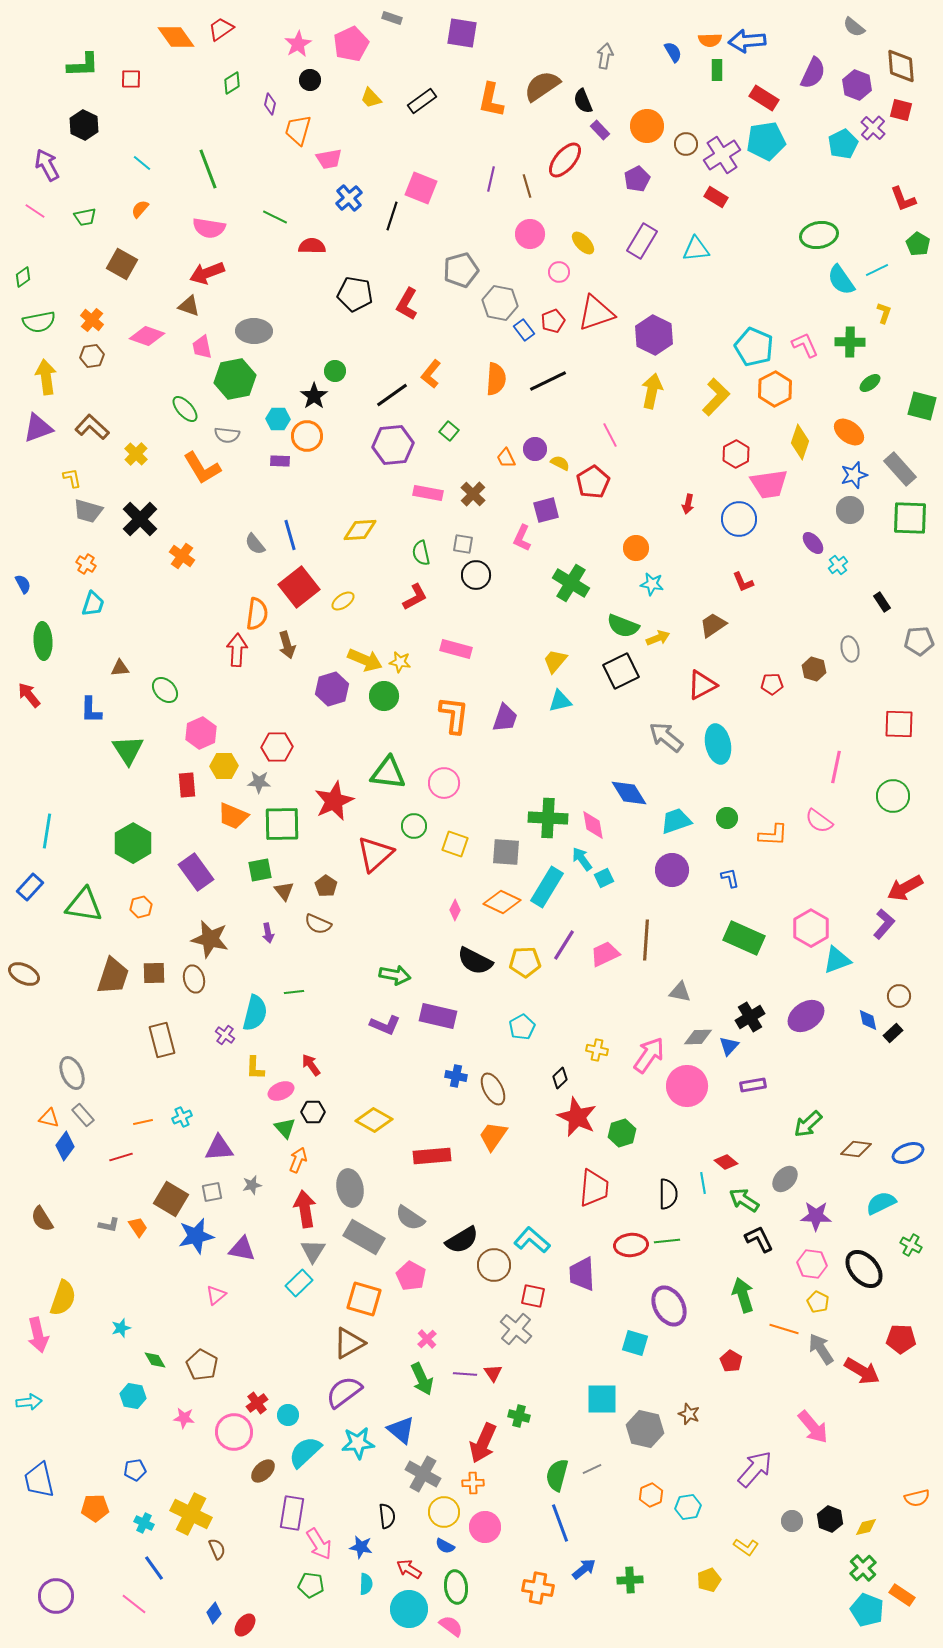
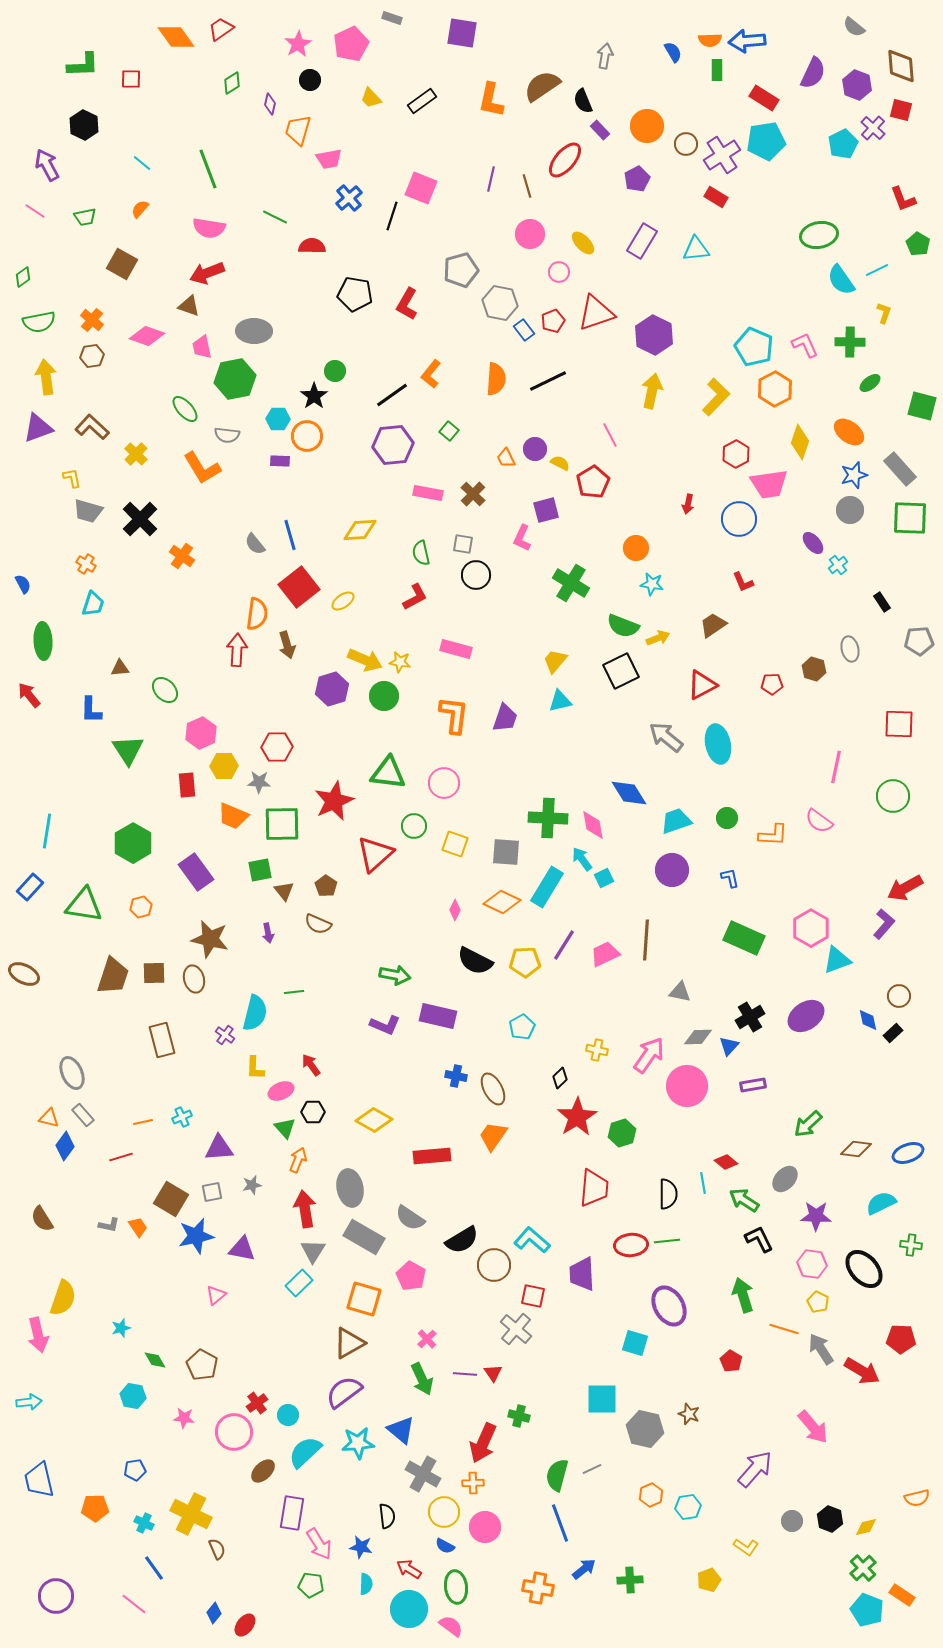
red star at (577, 1117): rotated 15 degrees clockwise
green cross at (911, 1245): rotated 20 degrees counterclockwise
